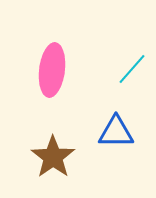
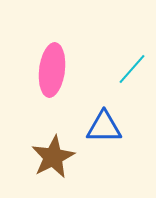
blue triangle: moved 12 px left, 5 px up
brown star: rotated 9 degrees clockwise
